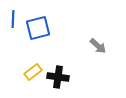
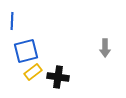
blue line: moved 1 px left, 2 px down
blue square: moved 12 px left, 23 px down
gray arrow: moved 7 px right, 2 px down; rotated 48 degrees clockwise
